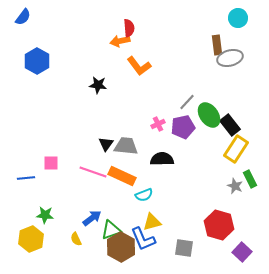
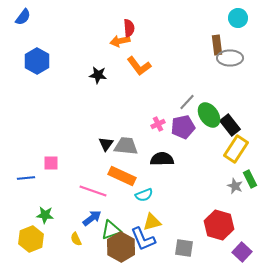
gray ellipse: rotated 15 degrees clockwise
black star: moved 10 px up
pink line: moved 19 px down
